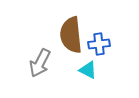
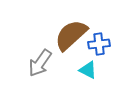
brown semicircle: rotated 54 degrees clockwise
gray arrow: rotated 8 degrees clockwise
